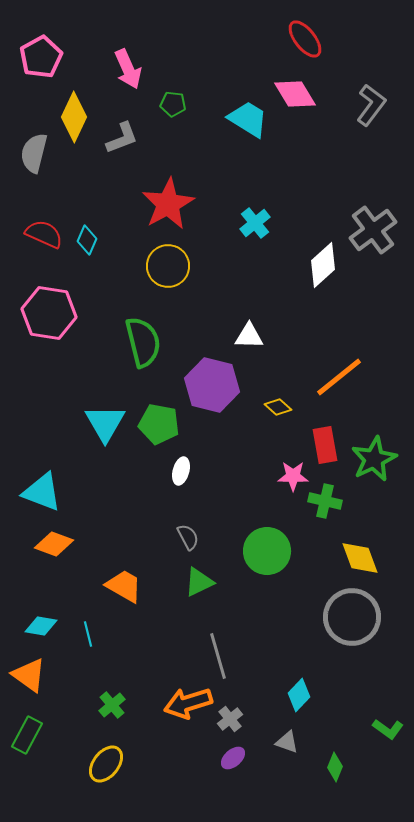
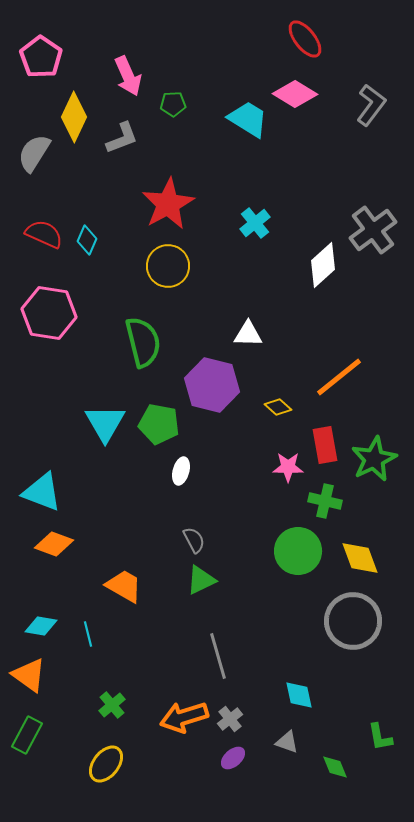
pink pentagon at (41, 57): rotated 9 degrees counterclockwise
pink arrow at (128, 69): moved 7 px down
pink diamond at (295, 94): rotated 27 degrees counterclockwise
green pentagon at (173, 104): rotated 10 degrees counterclockwise
gray semicircle at (34, 153): rotated 18 degrees clockwise
white triangle at (249, 336): moved 1 px left, 2 px up
pink star at (293, 476): moved 5 px left, 9 px up
gray semicircle at (188, 537): moved 6 px right, 3 px down
green circle at (267, 551): moved 31 px right
green triangle at (199, 582): moved 2 px right, 2 px up
gray circle at (352, 617): moved 1 px right, 4 px down
cyan diamond at (299, 695): rotated 56 degrees counterclockwise
orange arrow at (188, 703): moved 4 px left, 14 px down
green L-shape at (388, 729): moved 8 px left, 8 px down; rotated 44 degrees clockwise
green diamond at (335, 767): rotated 44 degrees counterclockwise
